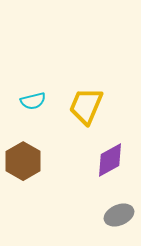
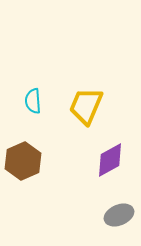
cyan semicircle: rotated 100 degrees clockwise
brown hexagon: rotated 6 degrees clockwise
